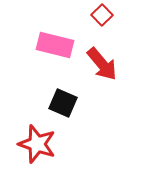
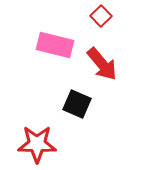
red square: moved 1 px left, 1 px down
black square: moved 14 px right, 1 px down
red star: rotated 18 degrees counterclockwise
